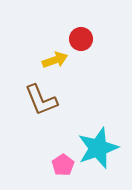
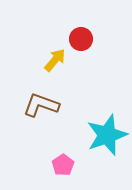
yellow arrow: rotated 30 degrees counterclockwise
brown L-shape: moved 5 px down; rotated 132 degrees clockwise
cyan star: moved 9 px right, 13 px up
